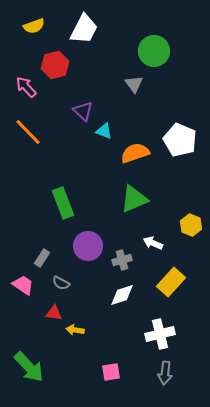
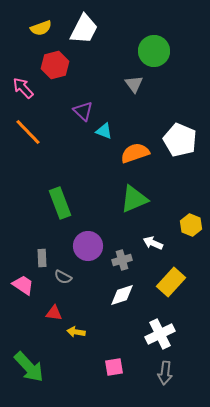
yellow semicircle: moved 7 px right, 2 px down
pink arrow: moved 3 px left, 1 px down
green rectangle: moved 3 px left
gray rectangle: rotated 36 degrees counterclockwise
gray semicircle: moved 2 px right, 6 px up
yellow arrow: moved 1 px right, 2 px down
white cross: rotated 12 degrees counterclockwise
pink square: moved 3 px right, 5 px up
